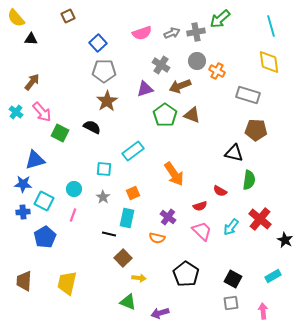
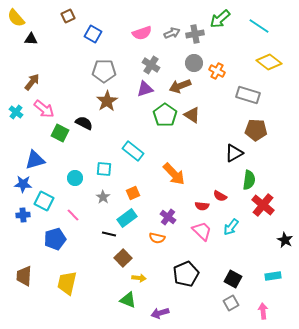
cyan line at (271, 26): moved 12 px left; rotated 40 degrees counterclockwise
gray cross at (196, 32): moved 1 px left, 2 px down
blue square at (98, 43): moved 5 px left, 9 px up; rotated 18 degrees counterclockwise
gray circle at (197, 61): moved 3 px left, 2 px down
yellow diamond at (269, 62): rotated 45 degrees counterclockwise
gray cross at (161, 65): moved 10 px left
pink arrow at (42, 112): moved 2 px right, 3 px up; rotated 10 degrees counterclockwise
brown triangle at (192, 115): rotated 12 degrees clockwise
black semicircle at (92, 127): moved 8 px left, 4 px up
cyan rectangle at (133, 151): rotated 75 degrees clockwise
black triangle at (234, 153): rotated 42 degrees counterclockwise
orange arrow at (174, 174): rotated 10 degrees counterclockwise
cyan circle at (74, 189): moved 1 px right, 11 px up
red semicircle at (220, 191): moved 5 px down
red semicircle at (200, 206): moved 2 px right; rotated 24 degrees clockwise
blue cross at (23, 212): moved 3 px down
pink line at (73, 215): rotated 64 degrees counterclockwise
cyan rectangle at (127, 218): rotated 42 degrees clockwise
red cross at (260, 219): moved 3 px right, 14 px up
blue pentagon at (45, 237): moved 10 px right, 2 px down; rotated 15 degrees clockwise
black pentagon at (186, 274): rotated 15 degrees clockwise
cyan rectangle at (273, 276): rotated 21 degrees clockwise
brown trapezoid at (24, 281): moved 5 px up
green triangle at (128, 302): moved 2 px up
gray square at (231, 303): rotated 21 degrees counterclockwise
